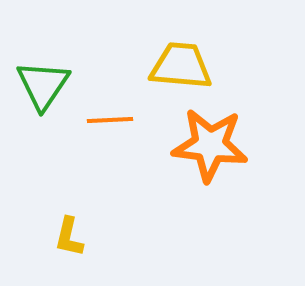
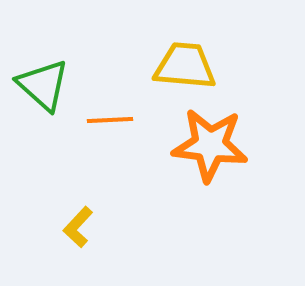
yellow trapezoid: moved 4 px right
green triangle: rotated 22 degrees counterclockwise
yellow L-shape: moved 9 px right, 10 px up; rotated 30 degrees clockwise
